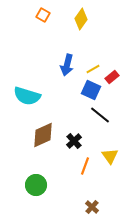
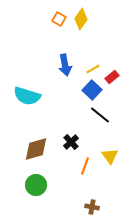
orange square: moved 16 px right, 4 px down
blue arrow: moved 2 px left; rotated 25 degrees counterclockwise
blue square: moved 1 px right; rotated 18 degrees clockwise
brown diamond: moved 7 px left, 14 px down; rotated 8 degrees clockwise
black cross: moved 3 px left, 1 px down
brown cross: rotated 32 degrees counterclockwise
